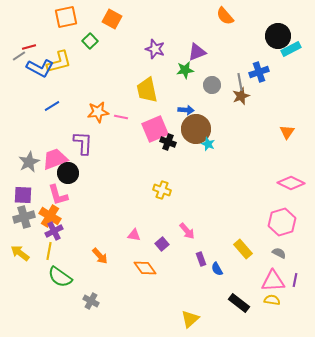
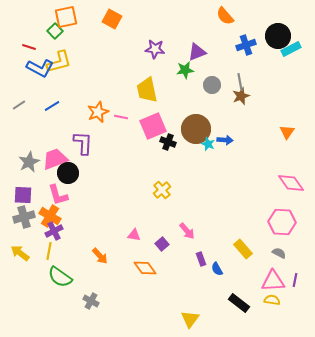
green square at (90, 41): moved 35 px left, 10 px up
red line at (29, 47): rotated 32 degrees clockwise
purple star at (155, 49): rotated 12 degrees counterclockwise
gray line at (19, 56): moved 49 px down
blue cross at (259, 72): moved 13 px left, 27 px up
blue arrow at (186, 110): moved 39 px right, 30 px down
orange star at (98, 112): rotated 15 degrees counterclockwise
pink square at (155, 129): moved 2 px left, 3 px up
pink diamond at (291, 183): rotated 28 degrees clockwise
yellow cross at (162, 190): rotated 30 degrees clockwise
pink hexagon at (282, 222): rotated 20 degrees clockwise
yellow triangle at (190, 319): rotated 12 degrees counterclockwise
